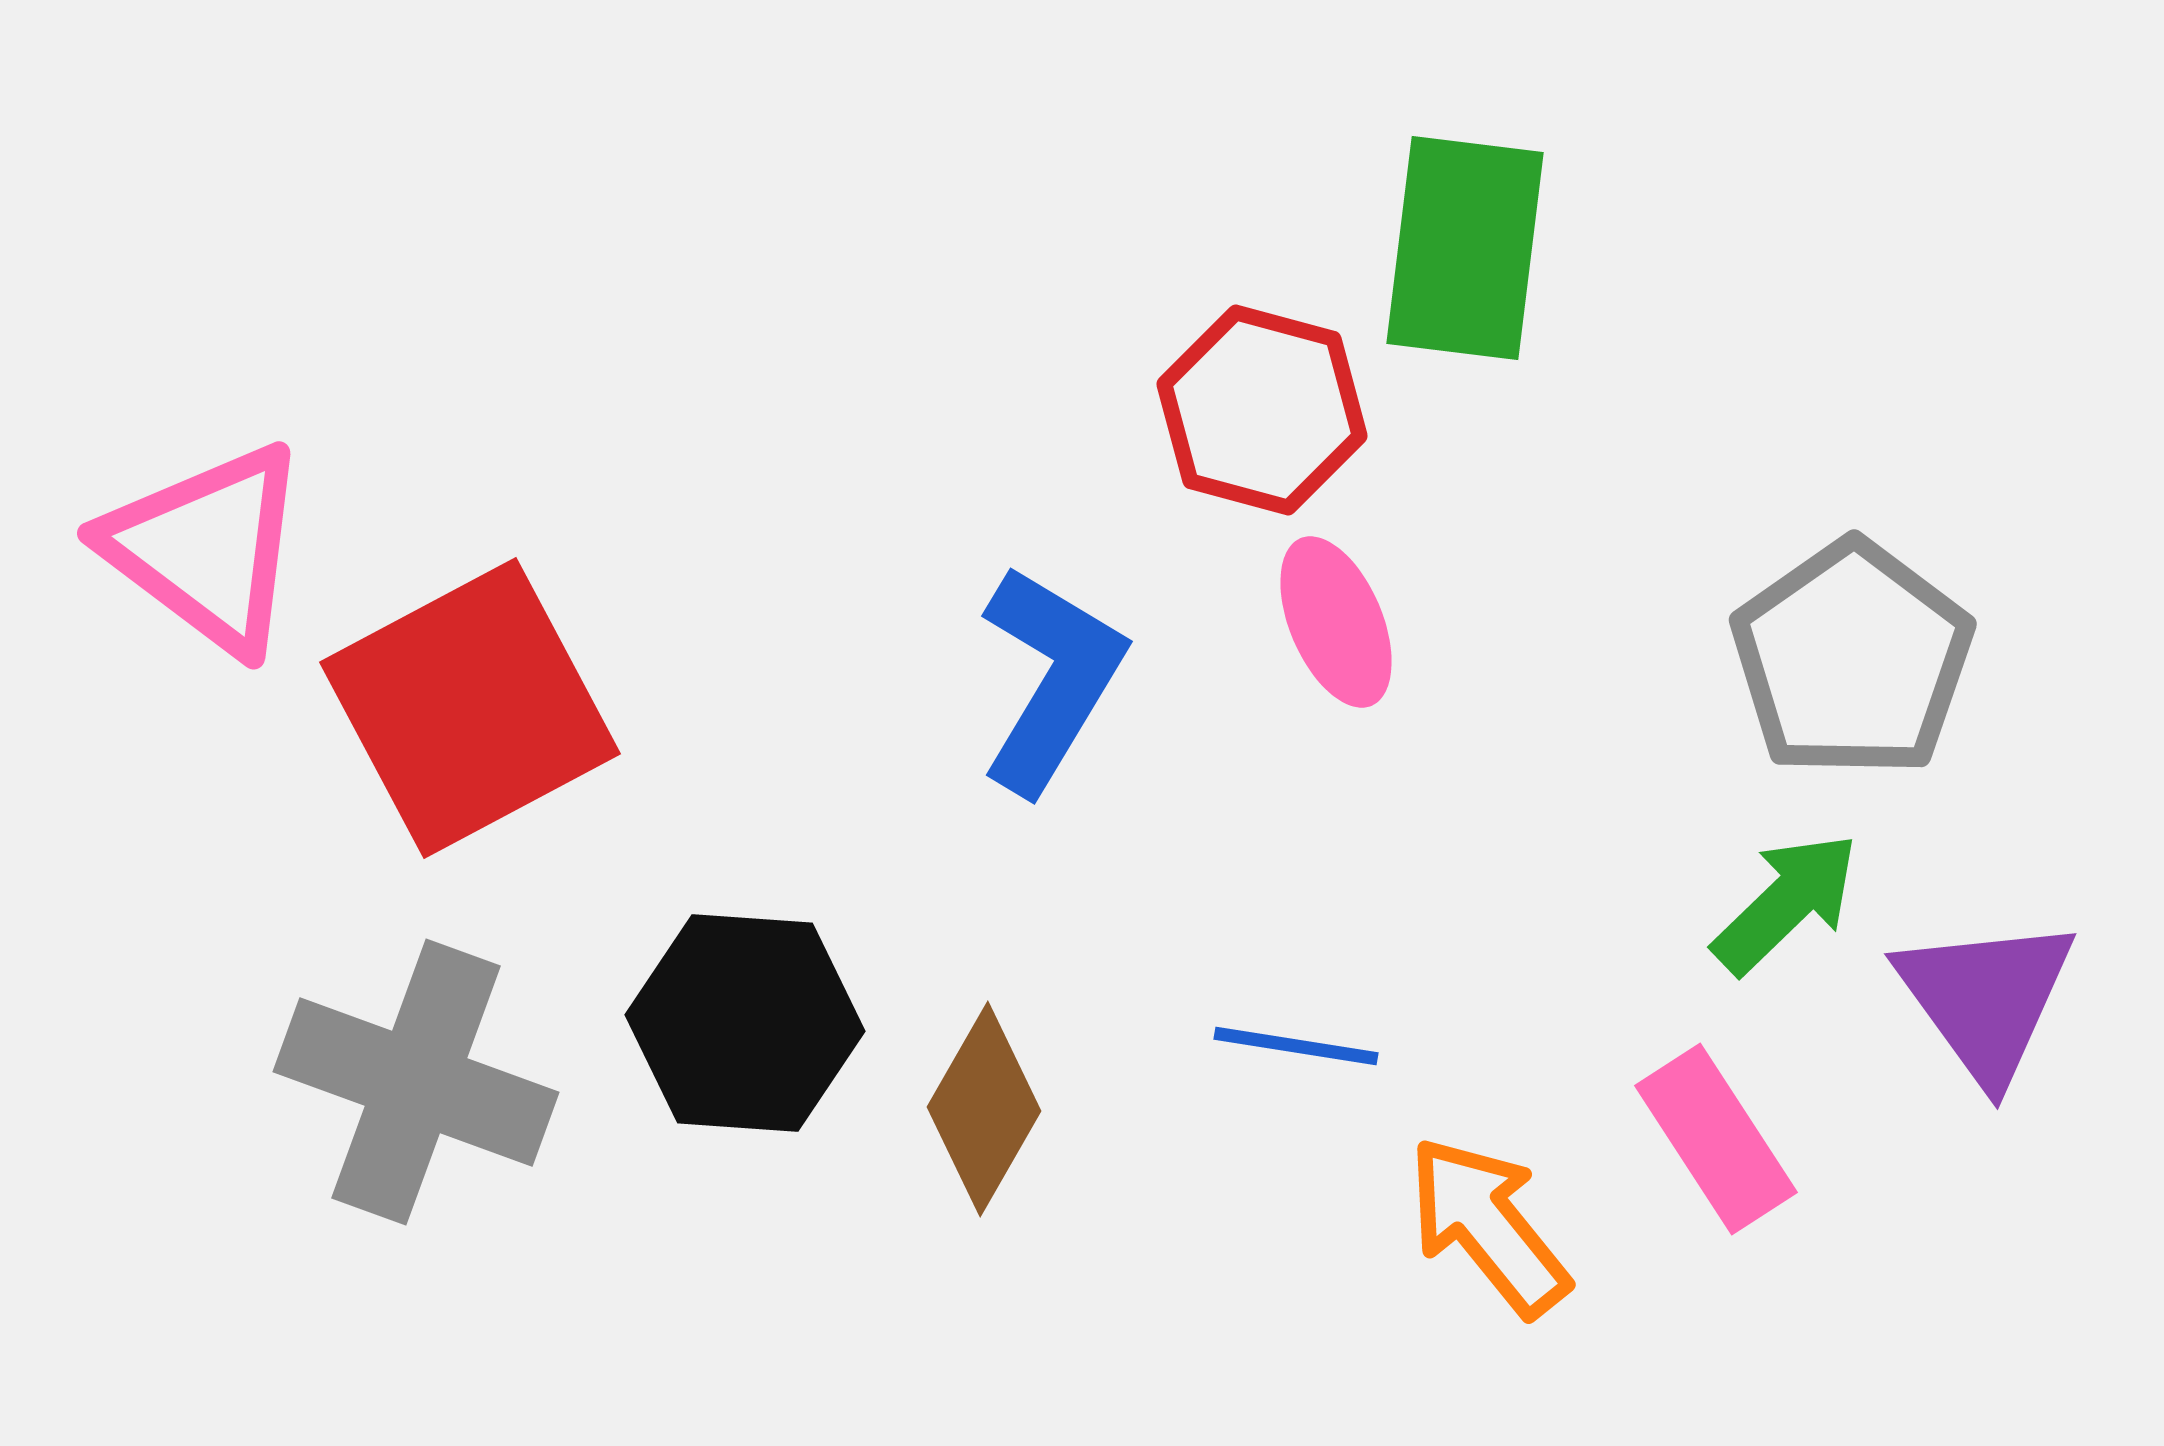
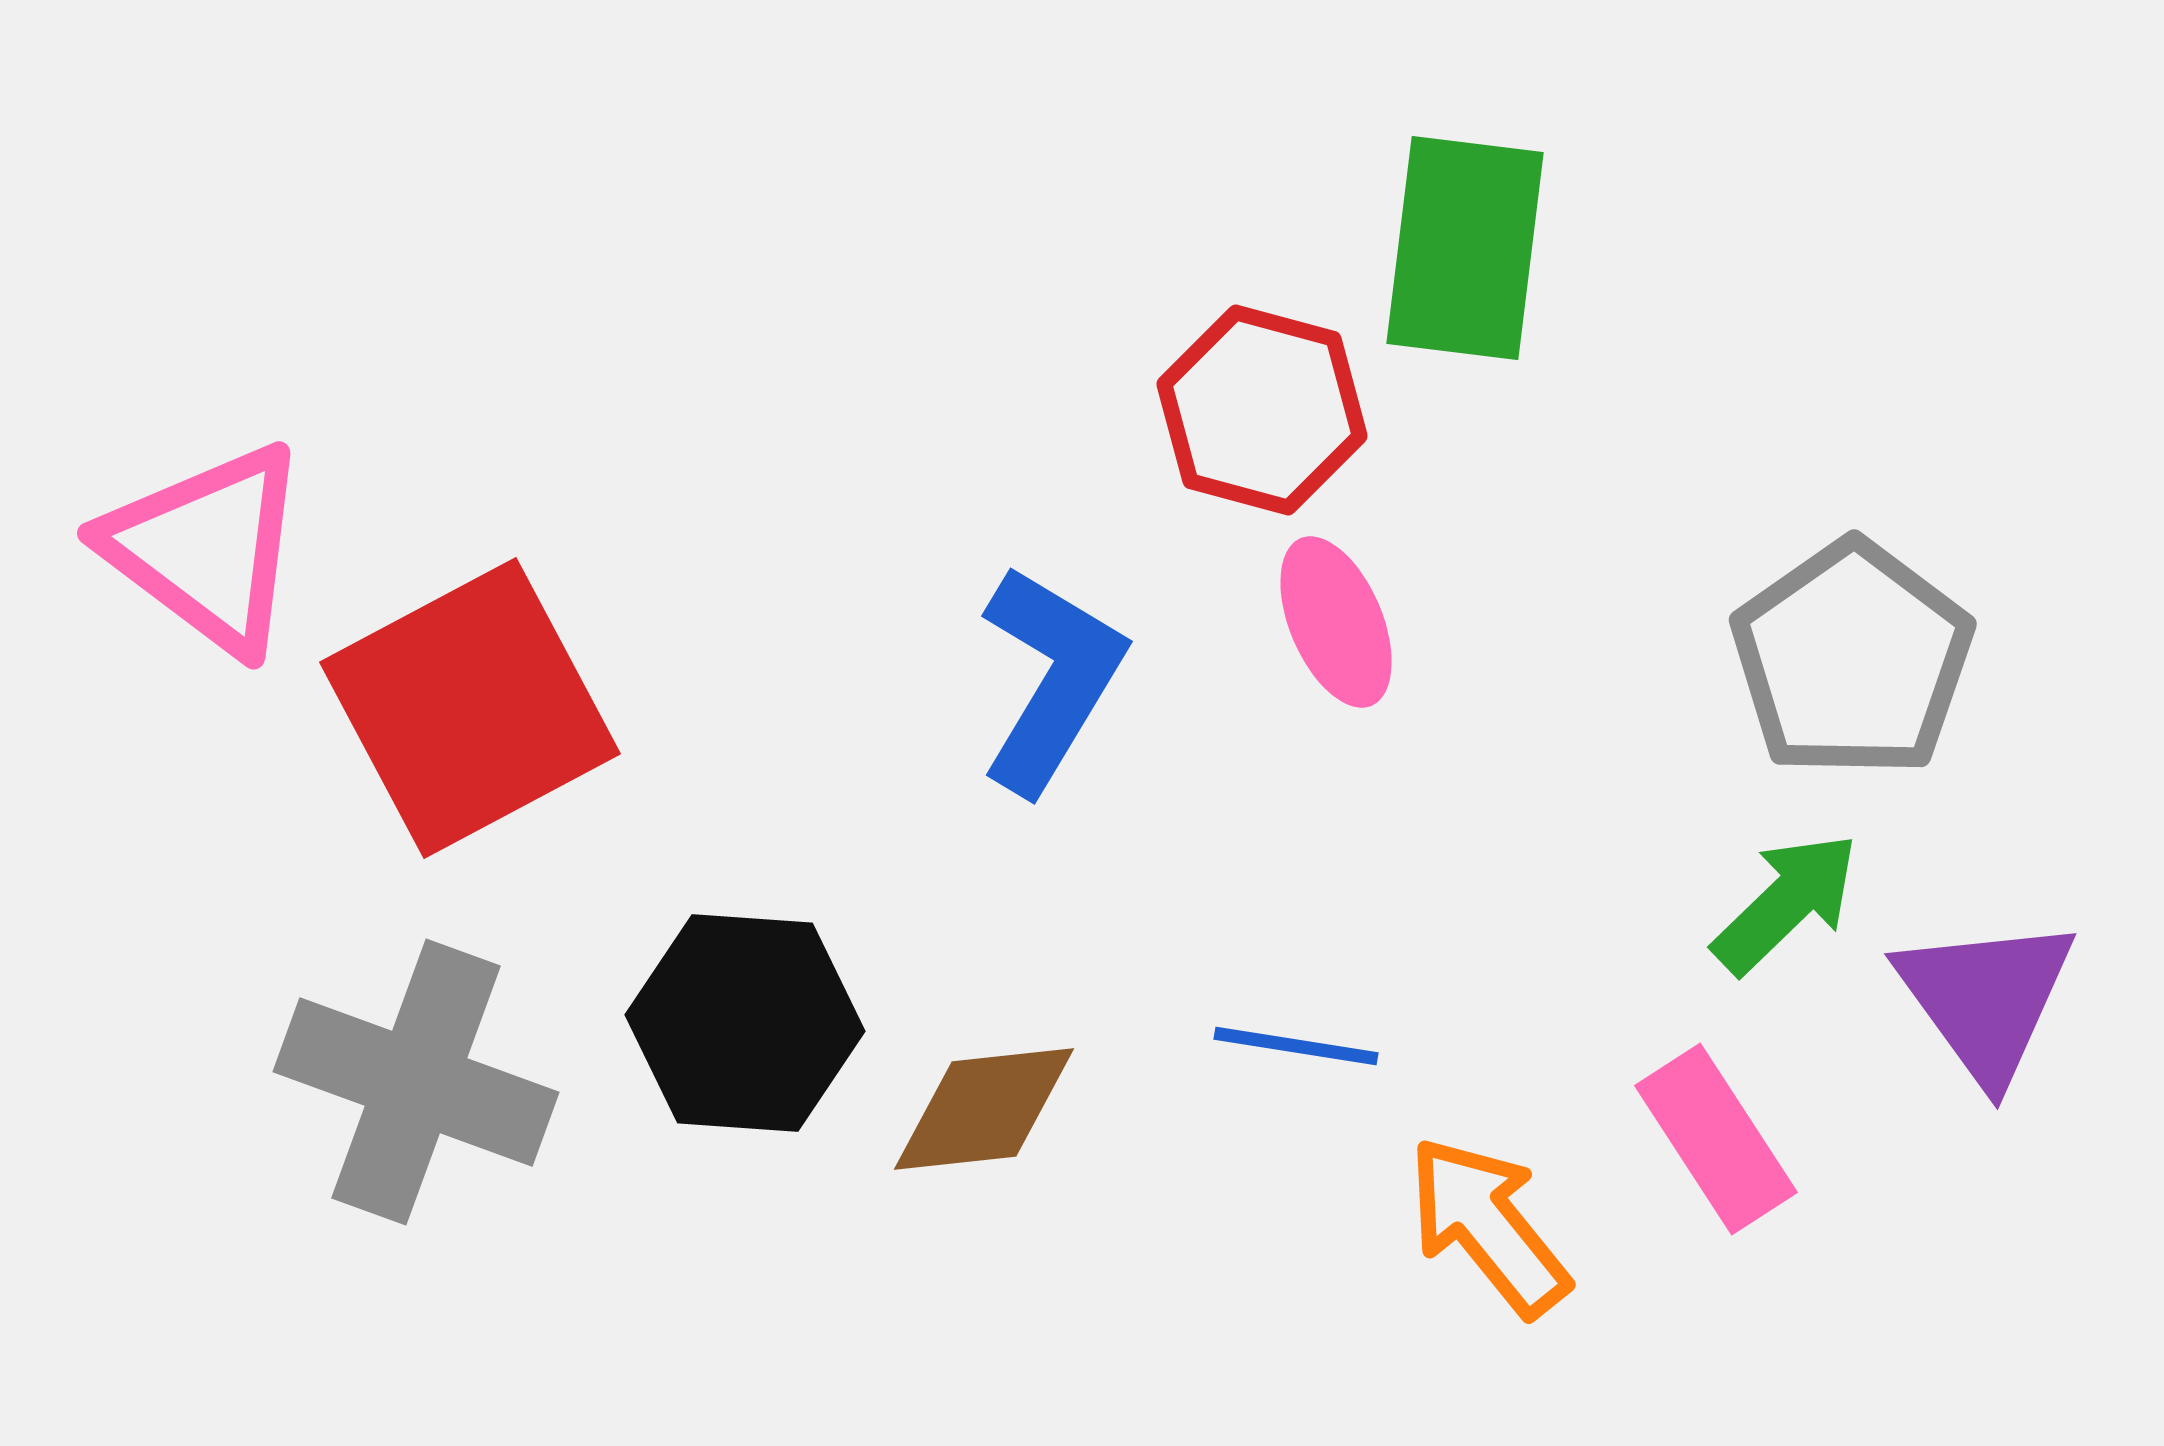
brown diamond: rotated 54 degrees clockwise
